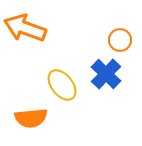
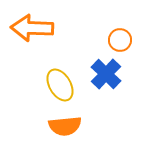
orange arrow: moved 7 px right; rotated 18 degrees counterclockwise
yellow ellipse: moved 2 px left; rotated 8 degrees clockwise
orange semicircle: moved 34 px right, 8 px down
